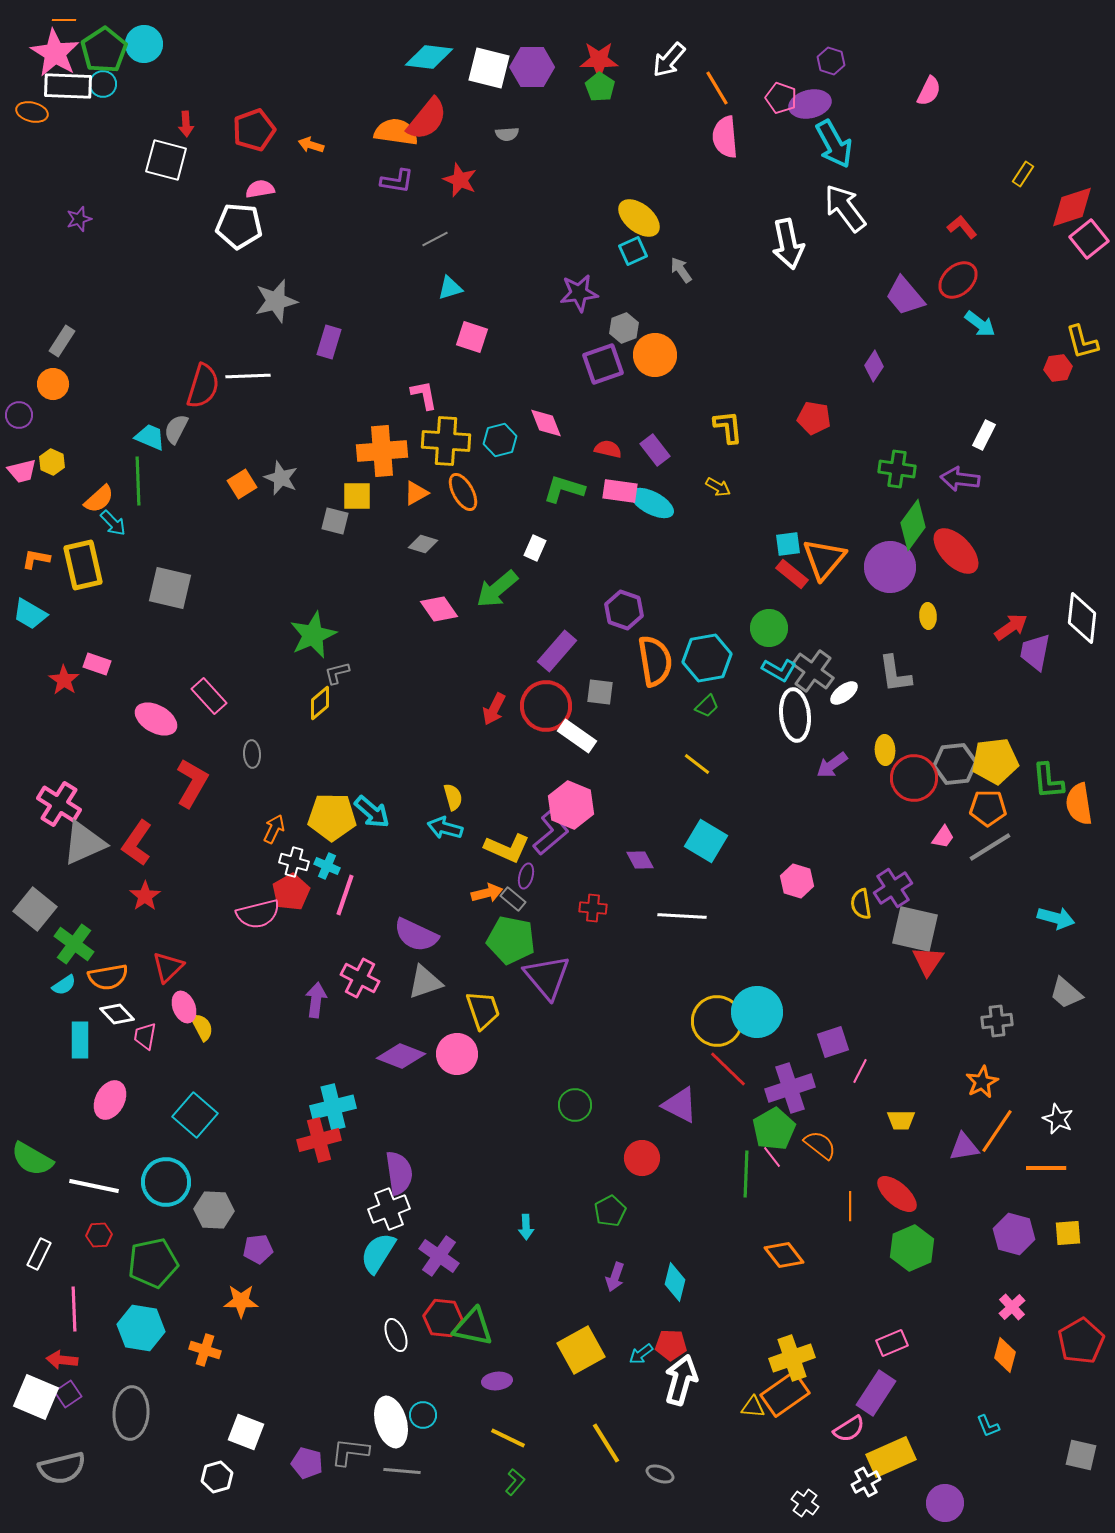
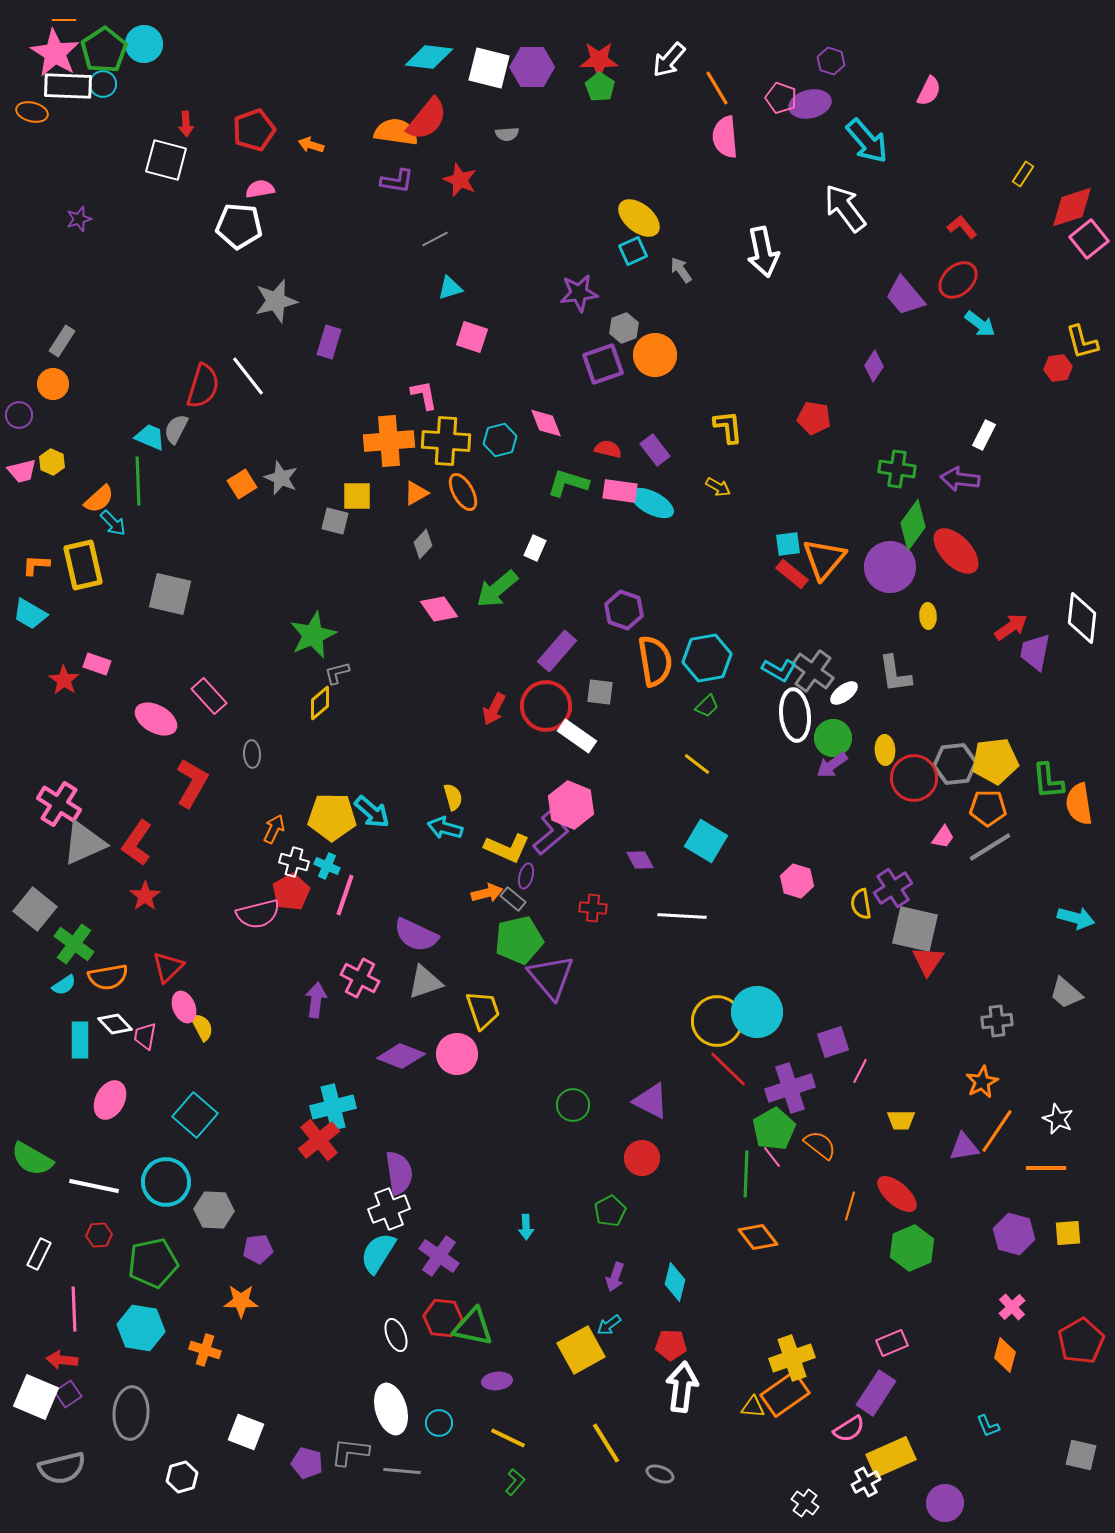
cyan arrow at (834, 144): moved 33 px right, 3 px up; rotated 12 degrees counterclockwise
white arrow at (788, 244): moved 25 px left, 8 px down
white line at (248, 376): rotated 54 degrees clockwise
orange cross at (382, 451): moved 7 px right, 10 px up
green L-shape at (564, 489): moved 4 px right, 6 px up
gray diamond at (423, 544): rotated 64 degrees counterclockwise
orange L-shape at (36, 559): moved 6 px down; rotated 8 degrees counterclockwise
gray square at (170, 588): moved 6 px down
green circle at (769, 628): moved 64 px right, 110 px down
cyan arrow at (1056, 918): moved 20 px right
green pentagon at (511, 940): moved 8 px right; rotated 24 degrees counterclockwise
purple triangle at (547, 977): moved 4 px right
white diamond at (117, 1014): moved 2 px left, 10 px down
green circle at (575, 1105): moved 2 px left
purple triangle at (680, 1105): moved 29 px left, 4 px up
red cross at (319, 1140): rotated 24 degrees counterclockwise
orange line at (850, 1206): rotated 16 degrees clockwise
orange diamond at (784, 1255): moved 26 px left, 18 px up
cyan arrow at (641, 1354): moved 32 px left, 29 px up
white arrow at (681, 1380): moved 1 px right, 7 px down; rotated 9 degrees counterclockwise
cyan circle at (423, 1415): moved 16 px right, 8 px down
white ellipse at (391, 1422): moved 13 px up
white hexagon at (217, 1477): moved 35 px left
